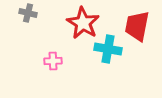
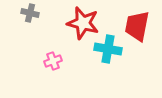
gray cross: moved 2 px right
red star: rotated 16 degrees counterclockwise
pink cross: rotated 18 degrees counterclockwise
